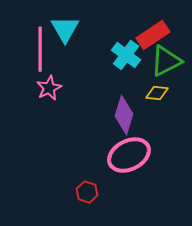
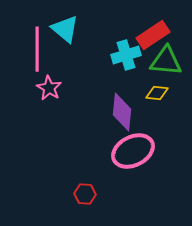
cyan triangle: rotated 20 degrees counterclockwise
pink line: moved 3 px left
cyan cross: rotated 36 degrees clockwise
green triangle: rotated 32 degrees clockwise
pink star: rotated 15 degrees counterclockwise
purple diamond: moved 2 px left, 3 px up; rotated 12 degrees counterclockwise
pink ellipse: moved 4 px right, 4 px up
red hexagon: moved 2 px left, 2 px down; rotated 15 degrees counterclockwise
